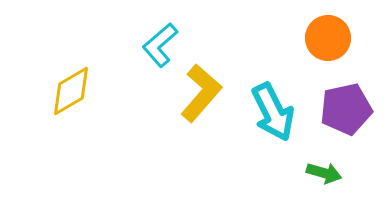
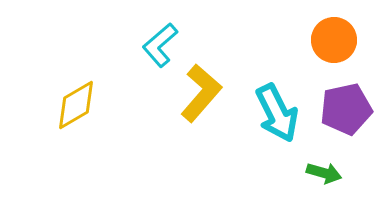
orange circle: moved 6 px right, 2 px down
yellow diamond: moved 5 px right, 14 px down
cyan arrow: moved 4 px right, 1 px down
